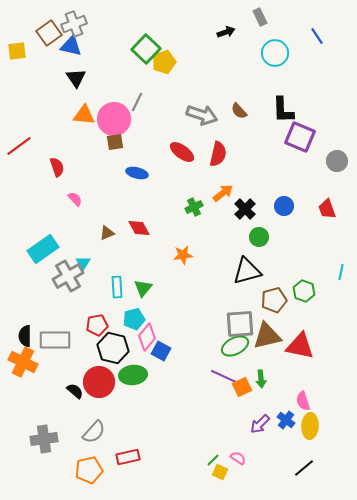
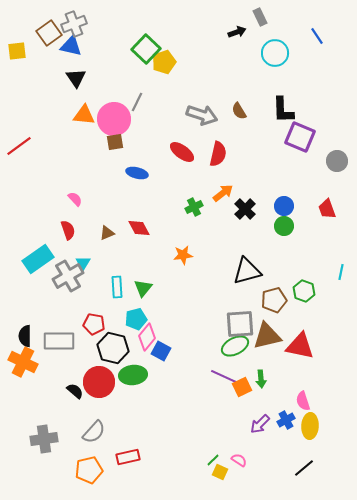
black arrow at (226, 32): moved 11 px right
brown semicircle at (239, 111): rotated 12 degrees clockwise
red semicircle at (57, 167): moved 11 px right, 63 px down
green circle at (259, 237): moved 25 px right, 11 px up
cyan rectangle at (43, 249): moved 5 px left, 10 px down
cyan pentagon at (134, 319): moved 2 px right
red pentagon at (97, 325): moved 3 px left, 1 px up; rotated 20 degrees clockwise
gray rectangle at (55, 340): moved 4 px right, 1 px down
blue cross at (286, 420): rotated 24 degrees clockwise
pink semicircle at (238, 458): moved 1 px right, 2 px down
